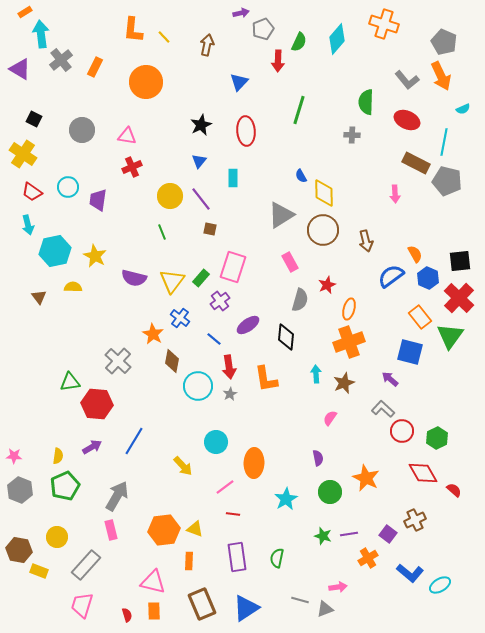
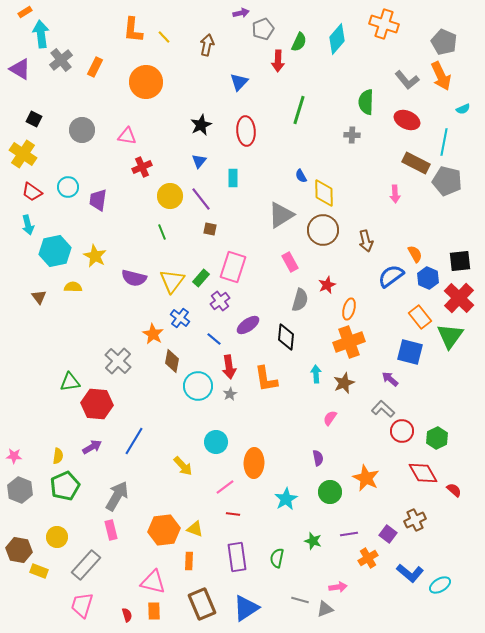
red cross at (132, 167): moved 10 px right
green star at (323, 536): moved 10 px left, 5 px down
